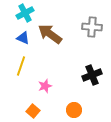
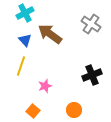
gray cross: moved 1 px left, 3 px up; rotated 30 degrees clockwise
blue triangle: moved 2 px right, 2 px down; rotated 24 degrees clockwise
